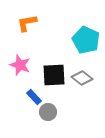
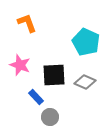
orange L-shape: rotated 80 degrees clockwise
cyan pentagon: moved 2 px down
gray diamond: moved 3 px right, 4 px down; rotated 15 degrees counterclockwise
blue rectangle: moved 2 px right
gray circle: moved 2 px right, 5 px down
